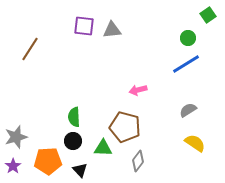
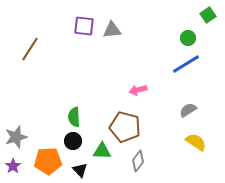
yellow semicircle: moved 1 px right, 1 px up
green triangle: moved 1 px left, 3 px down
